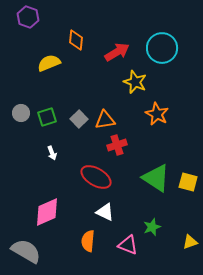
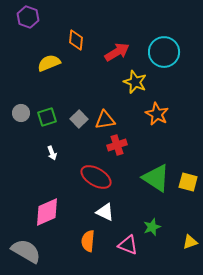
cyan circle: moved 2 px right, 4 px down
